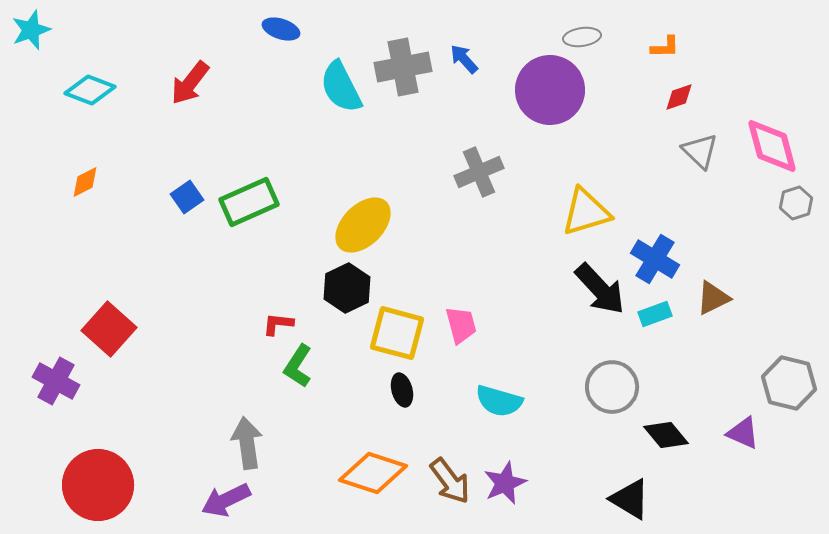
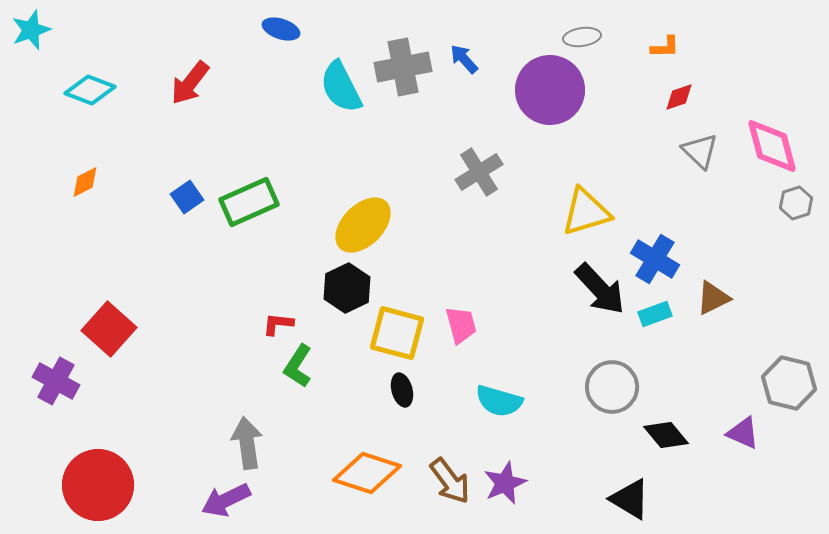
gray cross at (479, 172): rotated 9 degrees counterclockwise
orange diamond at (373, 473): moved 6 px left
